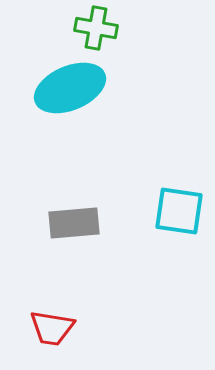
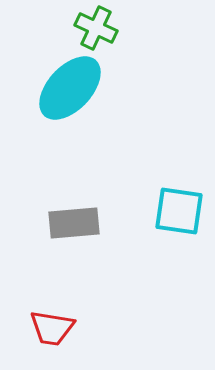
green cross: rotated 15 degrees clockwise
cyan ellipse: rotated 24 degrees counterclockwise
